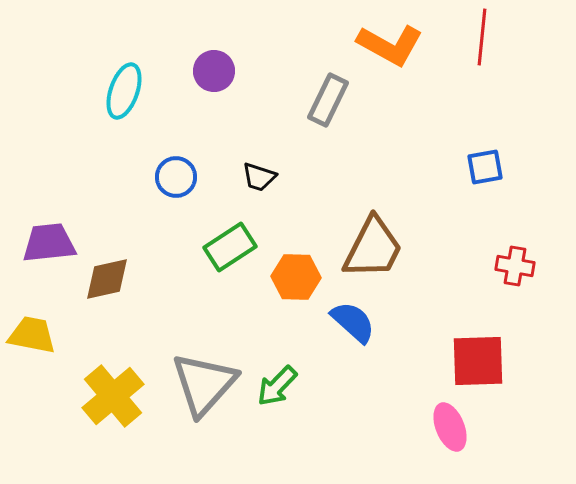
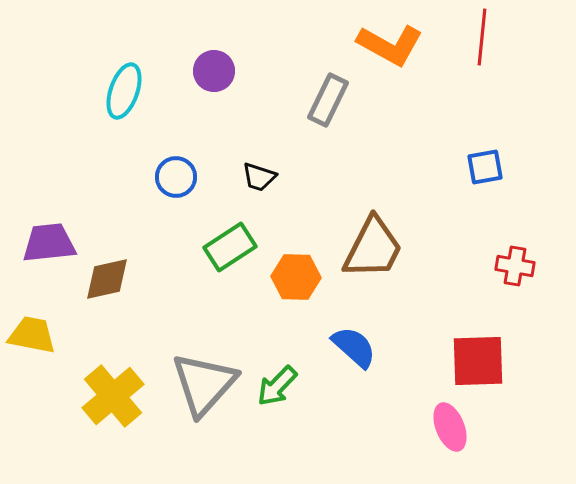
blue semicircle: moved 1 px right, 25 px down
